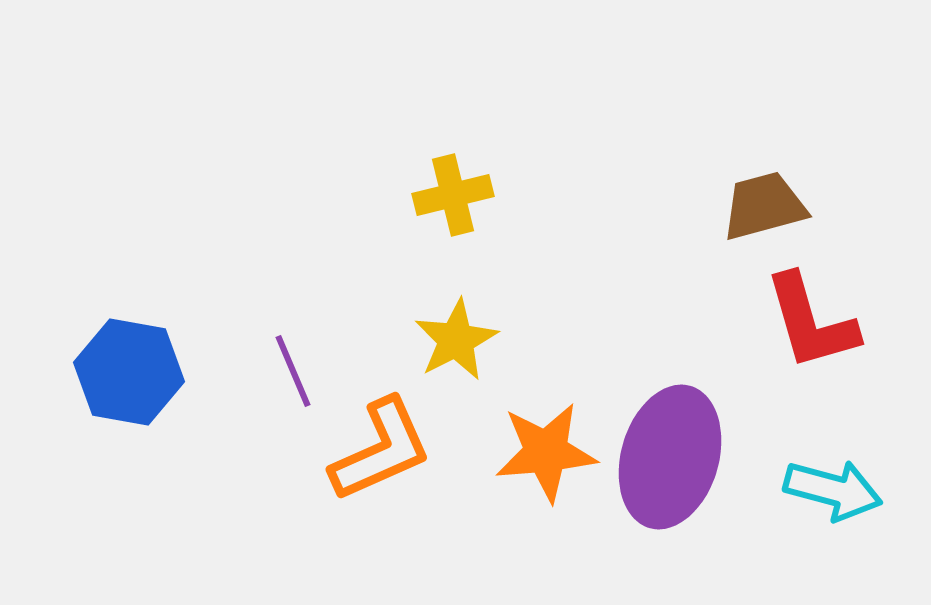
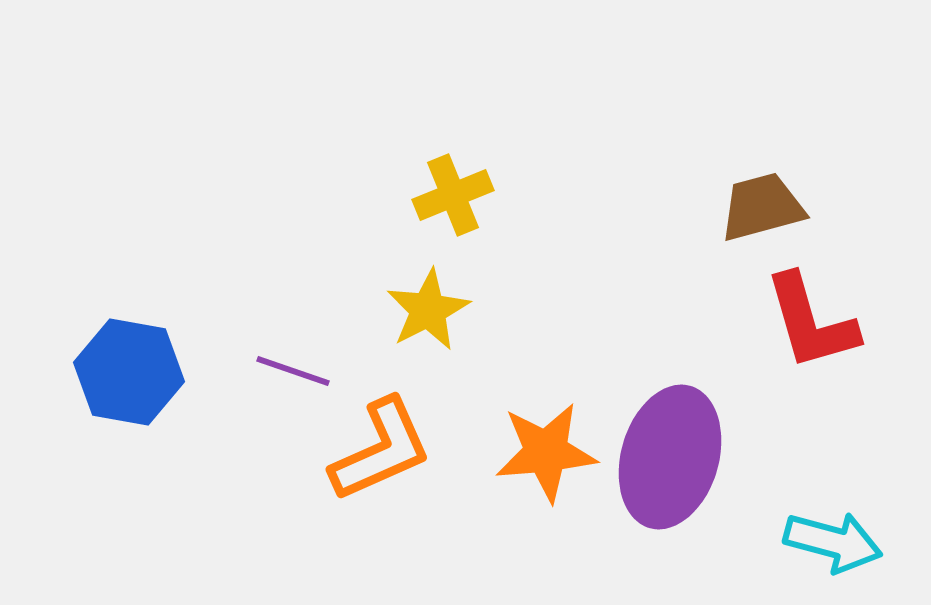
yellow cross: rotated 8 degrees counterclockwise
brown trapezoid: moved 2 px left, 1 px down
yellow star: moved 28 px left, 30 px up
purple line: rotated 48 degrees counterclockwise
cyan arrow: moved 52 px down
